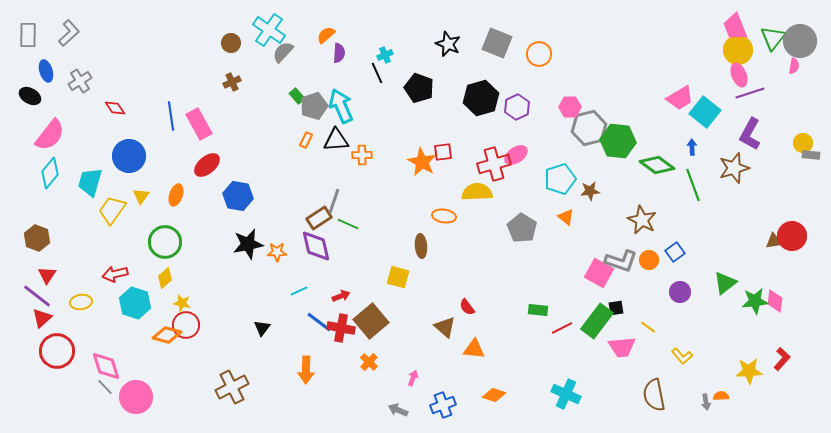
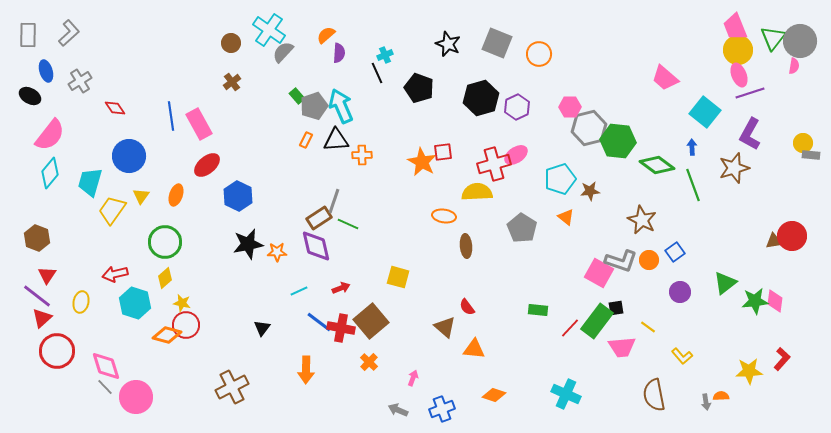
brown cross at (232, 82): rotated 12 degrees counterclockwise
pink trapezoid at (680, 98): moved 15 px left, 20 px up; rotated 72 degrees clockwise
blue hexagon at (238, 196): rotated 16 degrees clockwise
brown ellipse at (421, 246): moved 45 px right
red arrow at (341, 296): moved 8 px up
yellow ellipse at (81, 302): rotated 70 degrees counterclockwise
red line at (562, 328): moved 8 px right; rotated 20 degrees counterclockwise
blue cross at (443, 405): moved 1 px left, 4 px down
